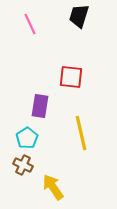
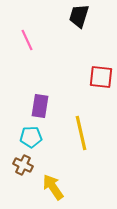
pink line: moved 3 px left, 16 px down
red square: moved 30 px right
cyan pentagon: moved 4 px right, 1 px up; rotated 30 degrees clockwise
